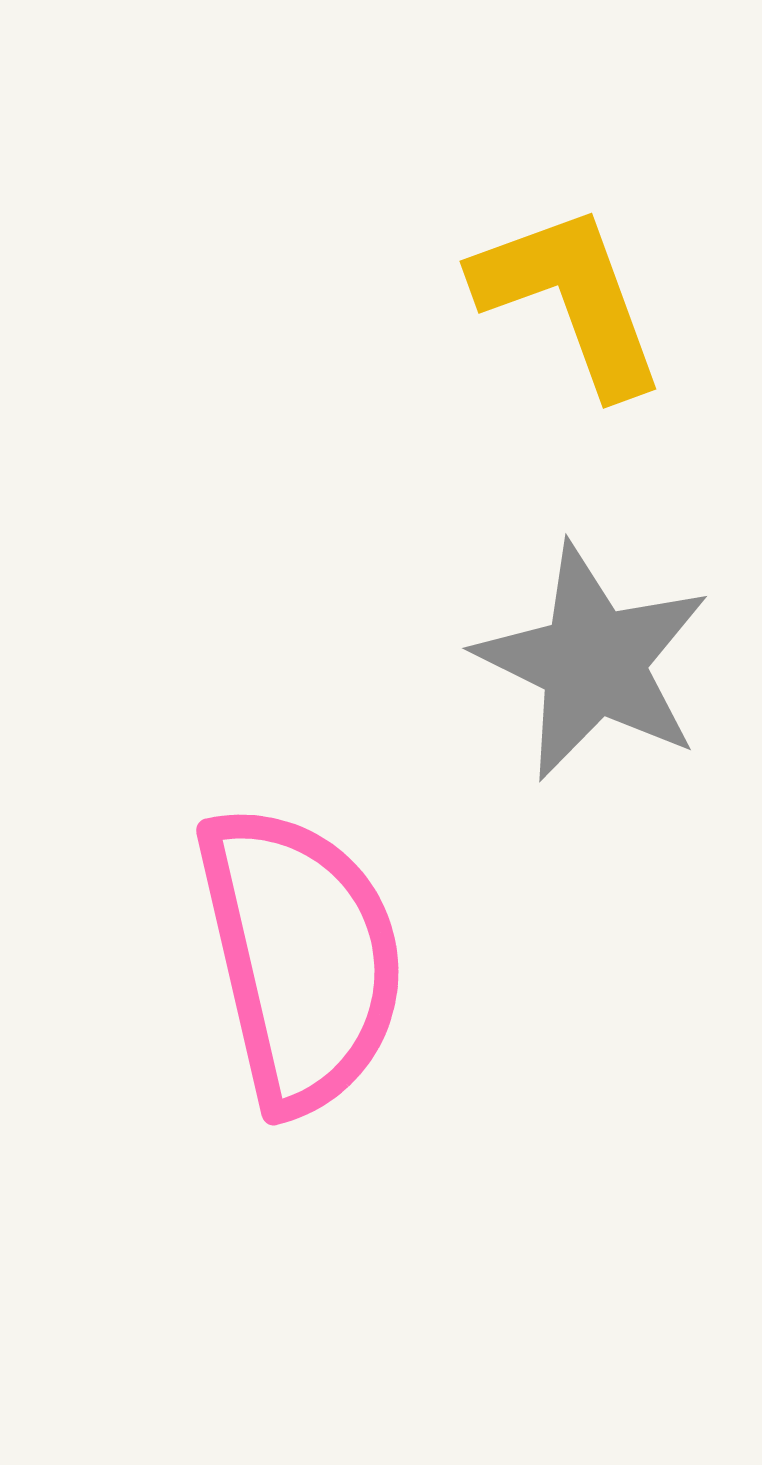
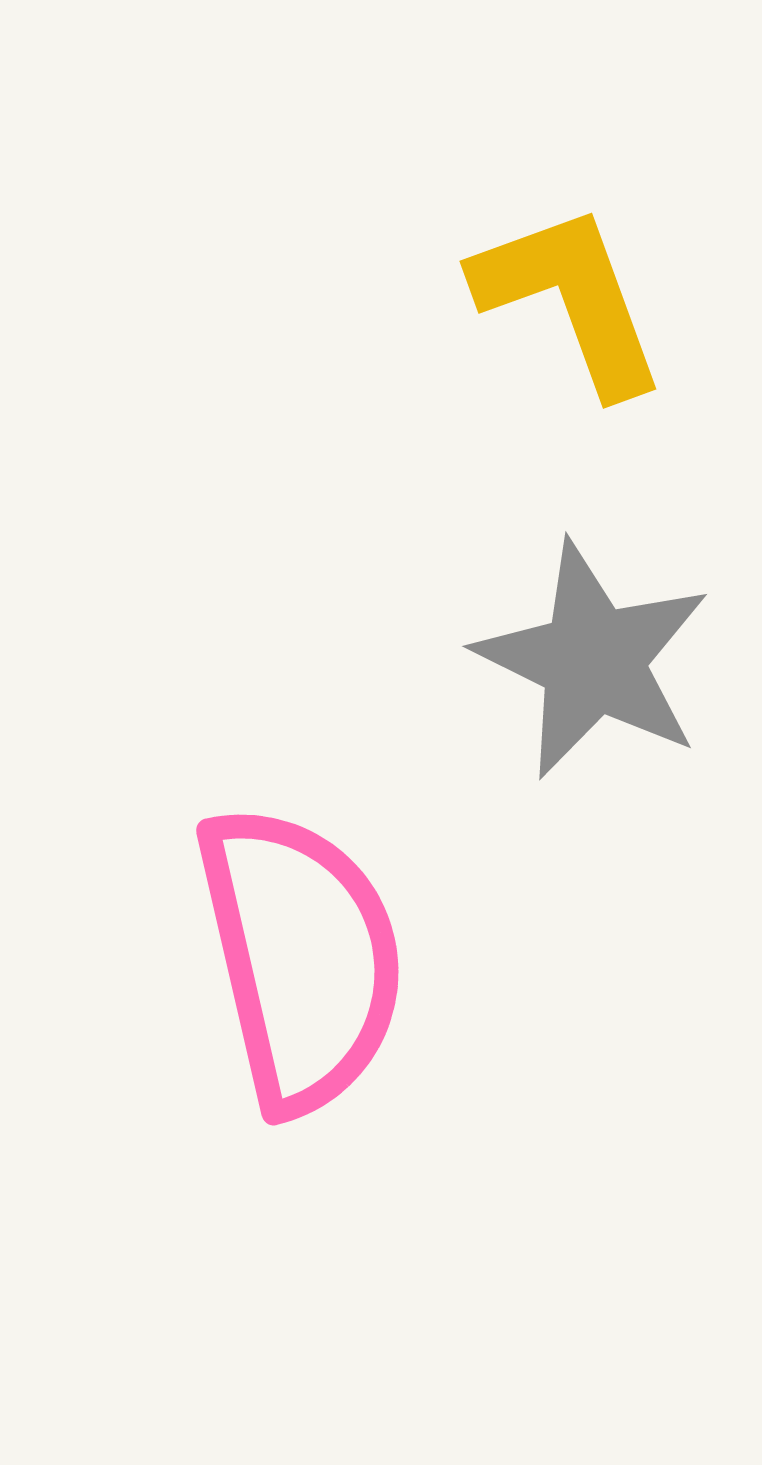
gray star: moved 2 px up
